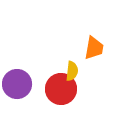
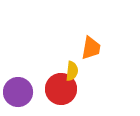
orange trapezoid: moved 3 px left
purple circle: moved 1 px right, 8 px down
